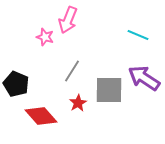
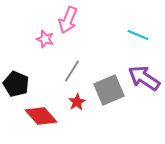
pink star: moved 2 px down
gray square: rotated 24 degrees counterclockwise
red star: moved 1 px left, 1 px up
